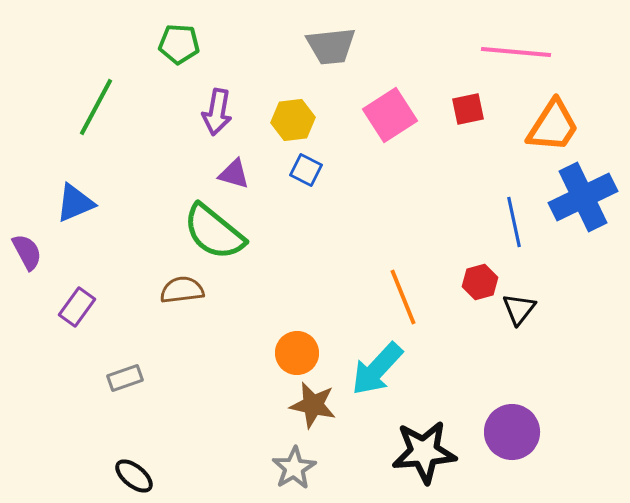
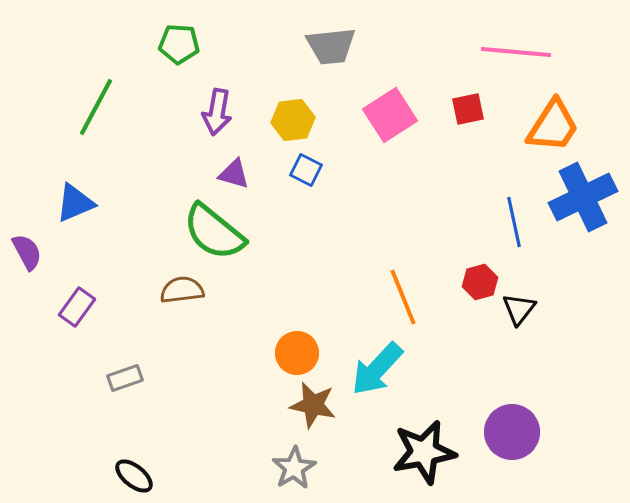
black star: rotated 6 degrees counterclockwise
